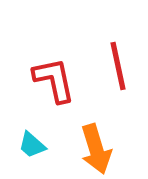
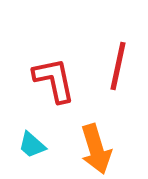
red line: rotated 24 degrees clockwise
